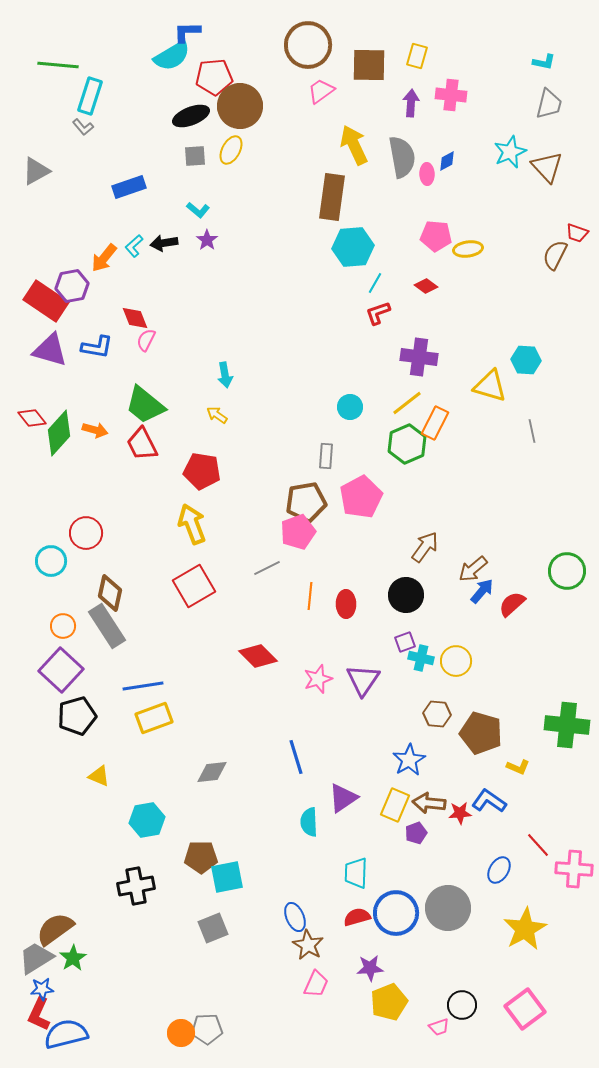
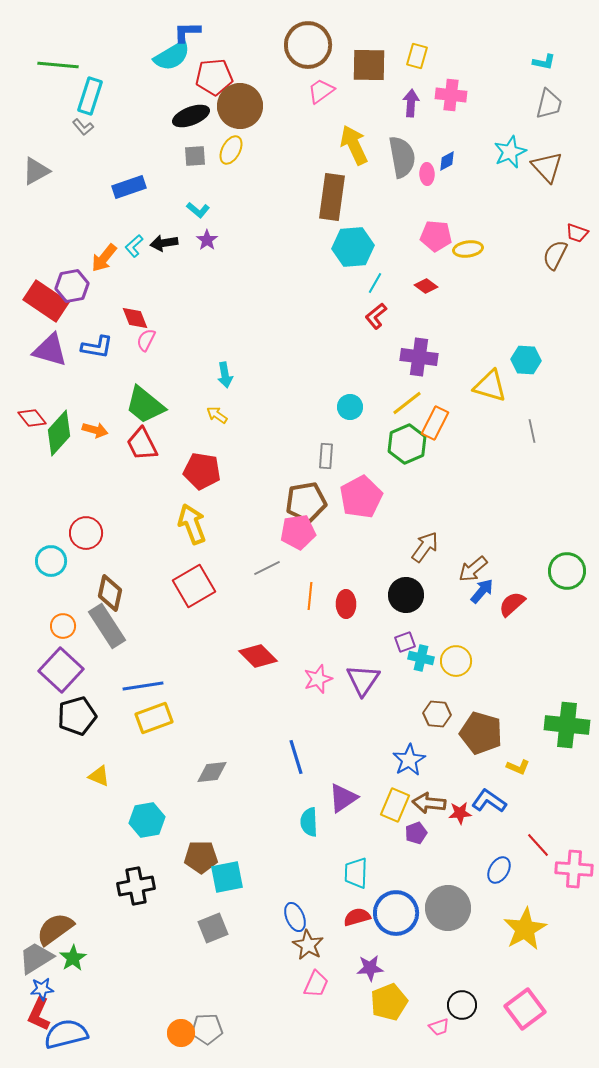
red L-shape at (378, 313): moved 2 px left, 3 px down; rotated 20 degrees counterclockwise
pink pentagon at (298, 532): rotated 12 degrees clockwise
